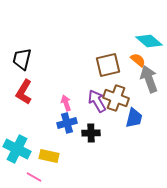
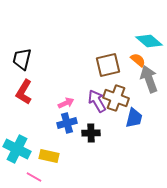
pink arrow: rotated 84 degrees clockwise
